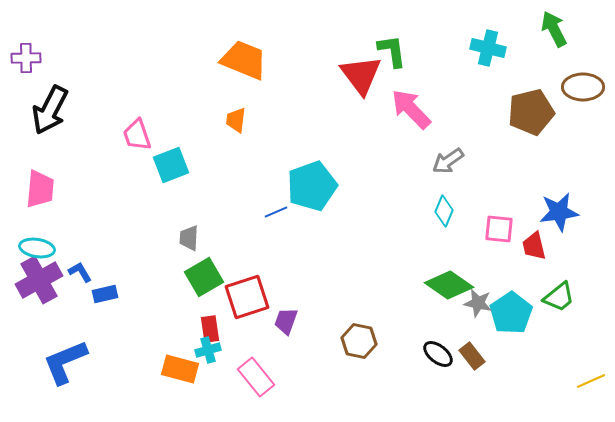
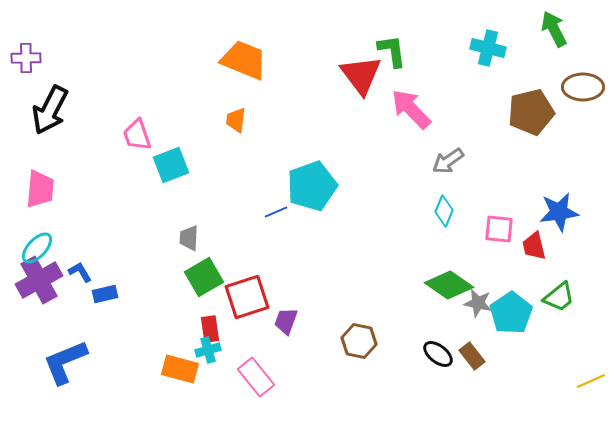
cyan ellipse at (37, 248): rotated 56 degrees counterclockwise
